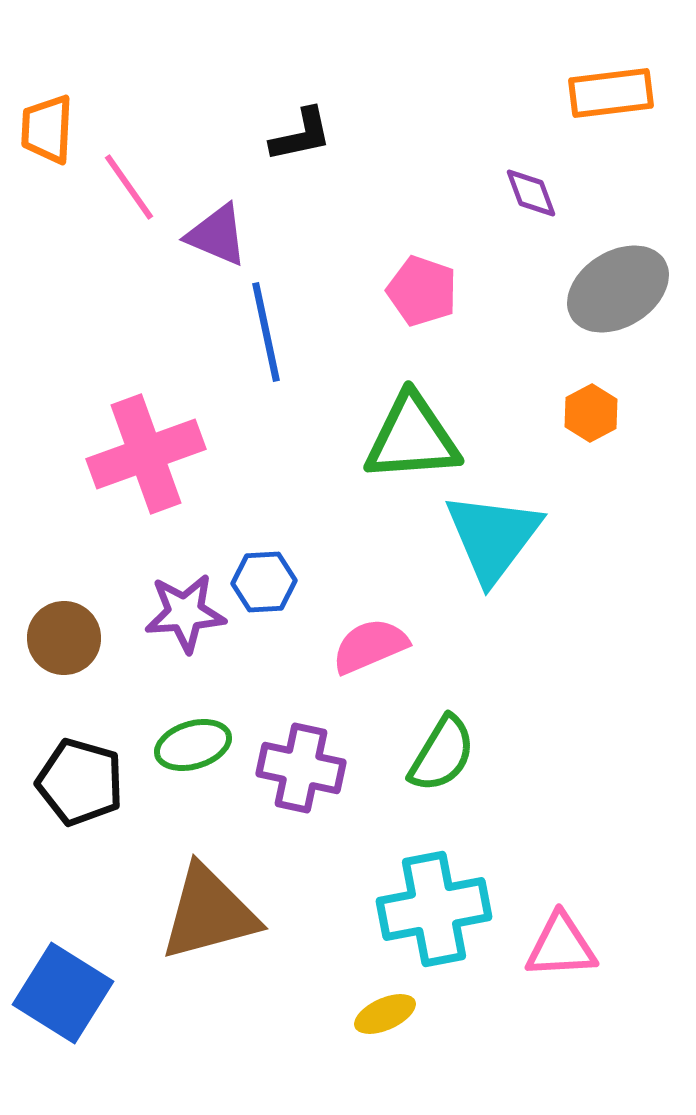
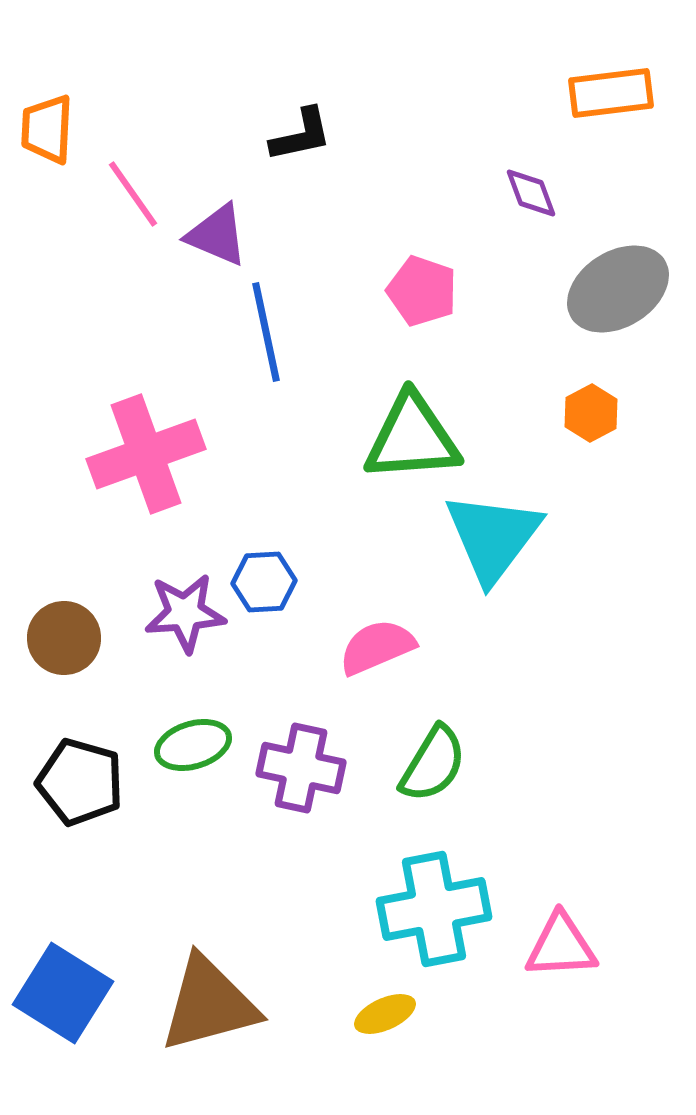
pink line: moved 4 px right, 7 px down
pink semicircle: moved 7 px right, 1 px down
green semicircle: moved 9 px left, 10 px down
brown triangle: moved 91 px down
